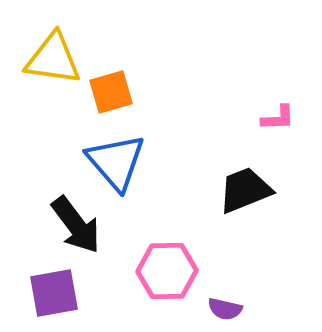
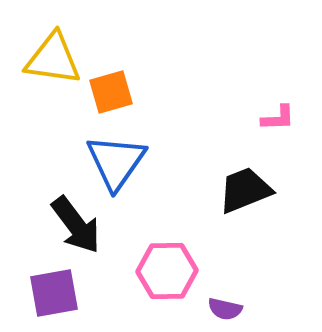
blue triangle: rotated 16 degrees clockwise
